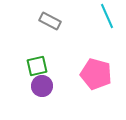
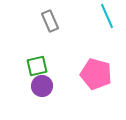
gray rectangle: rotated 40 degrees clockwise
